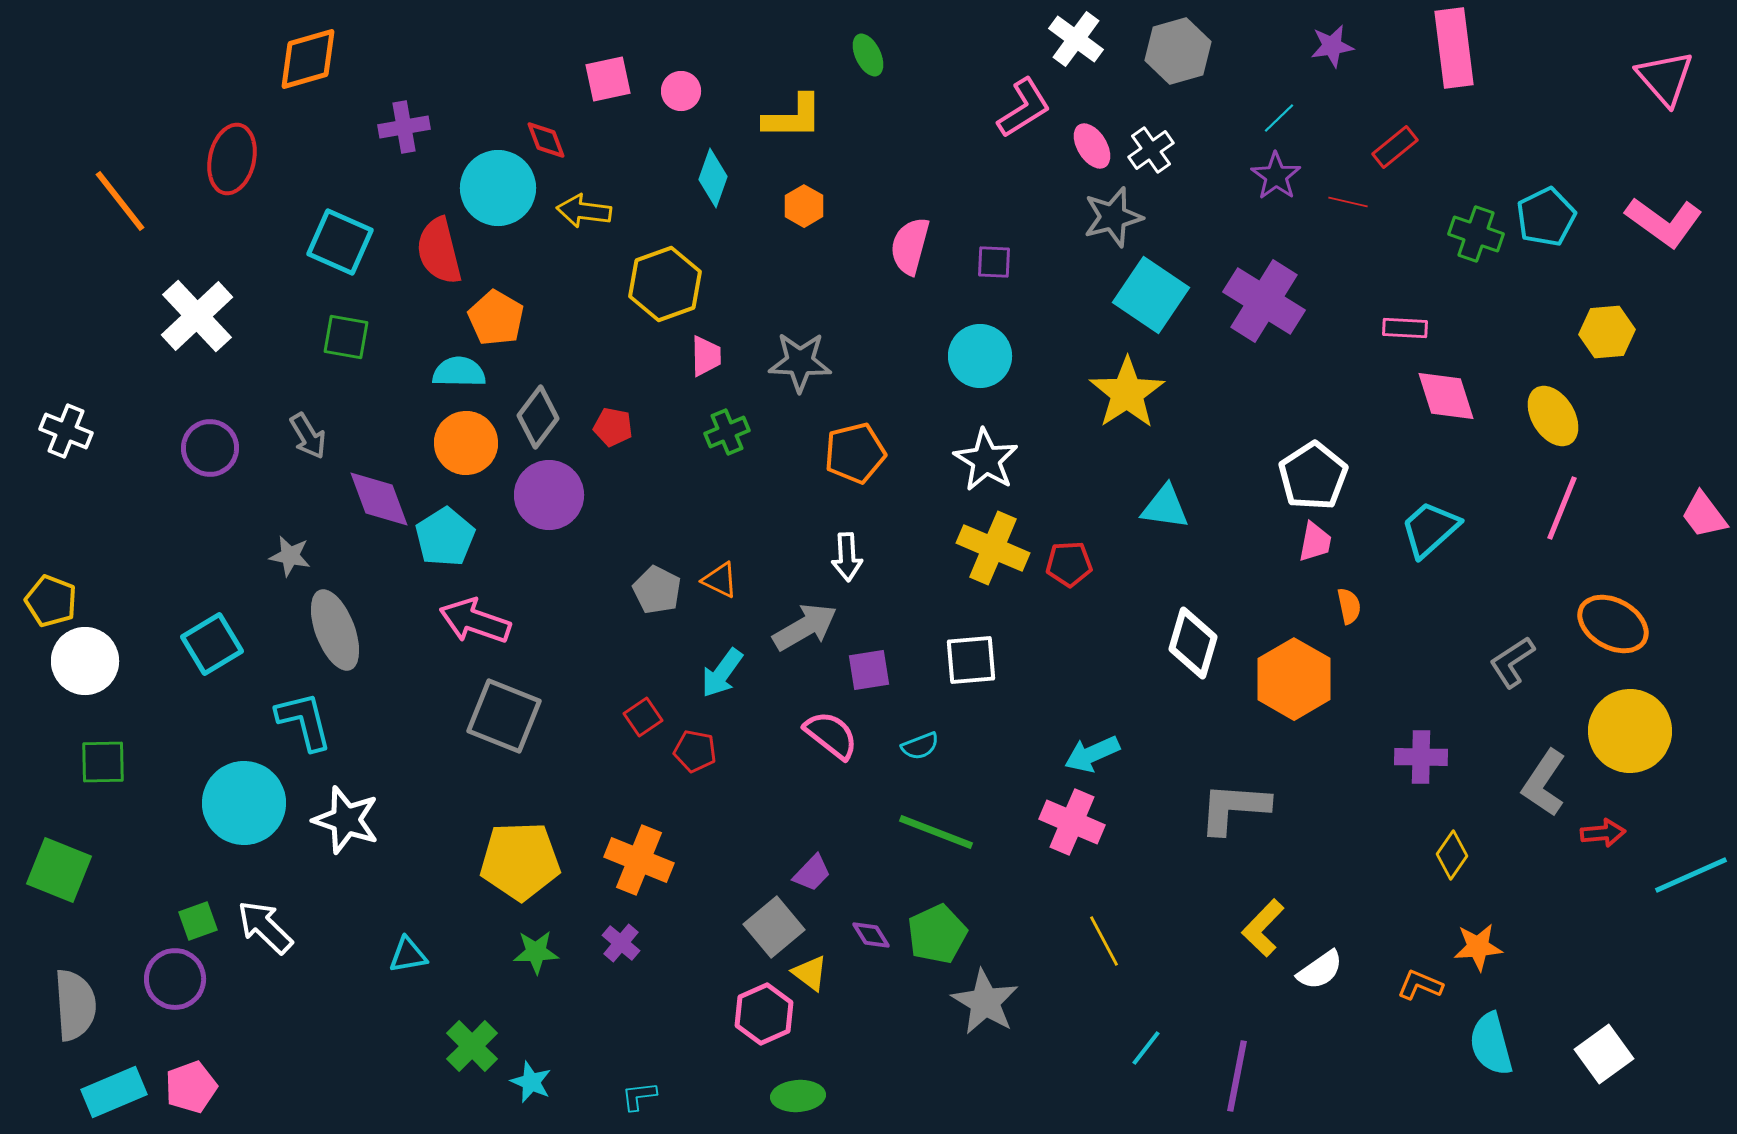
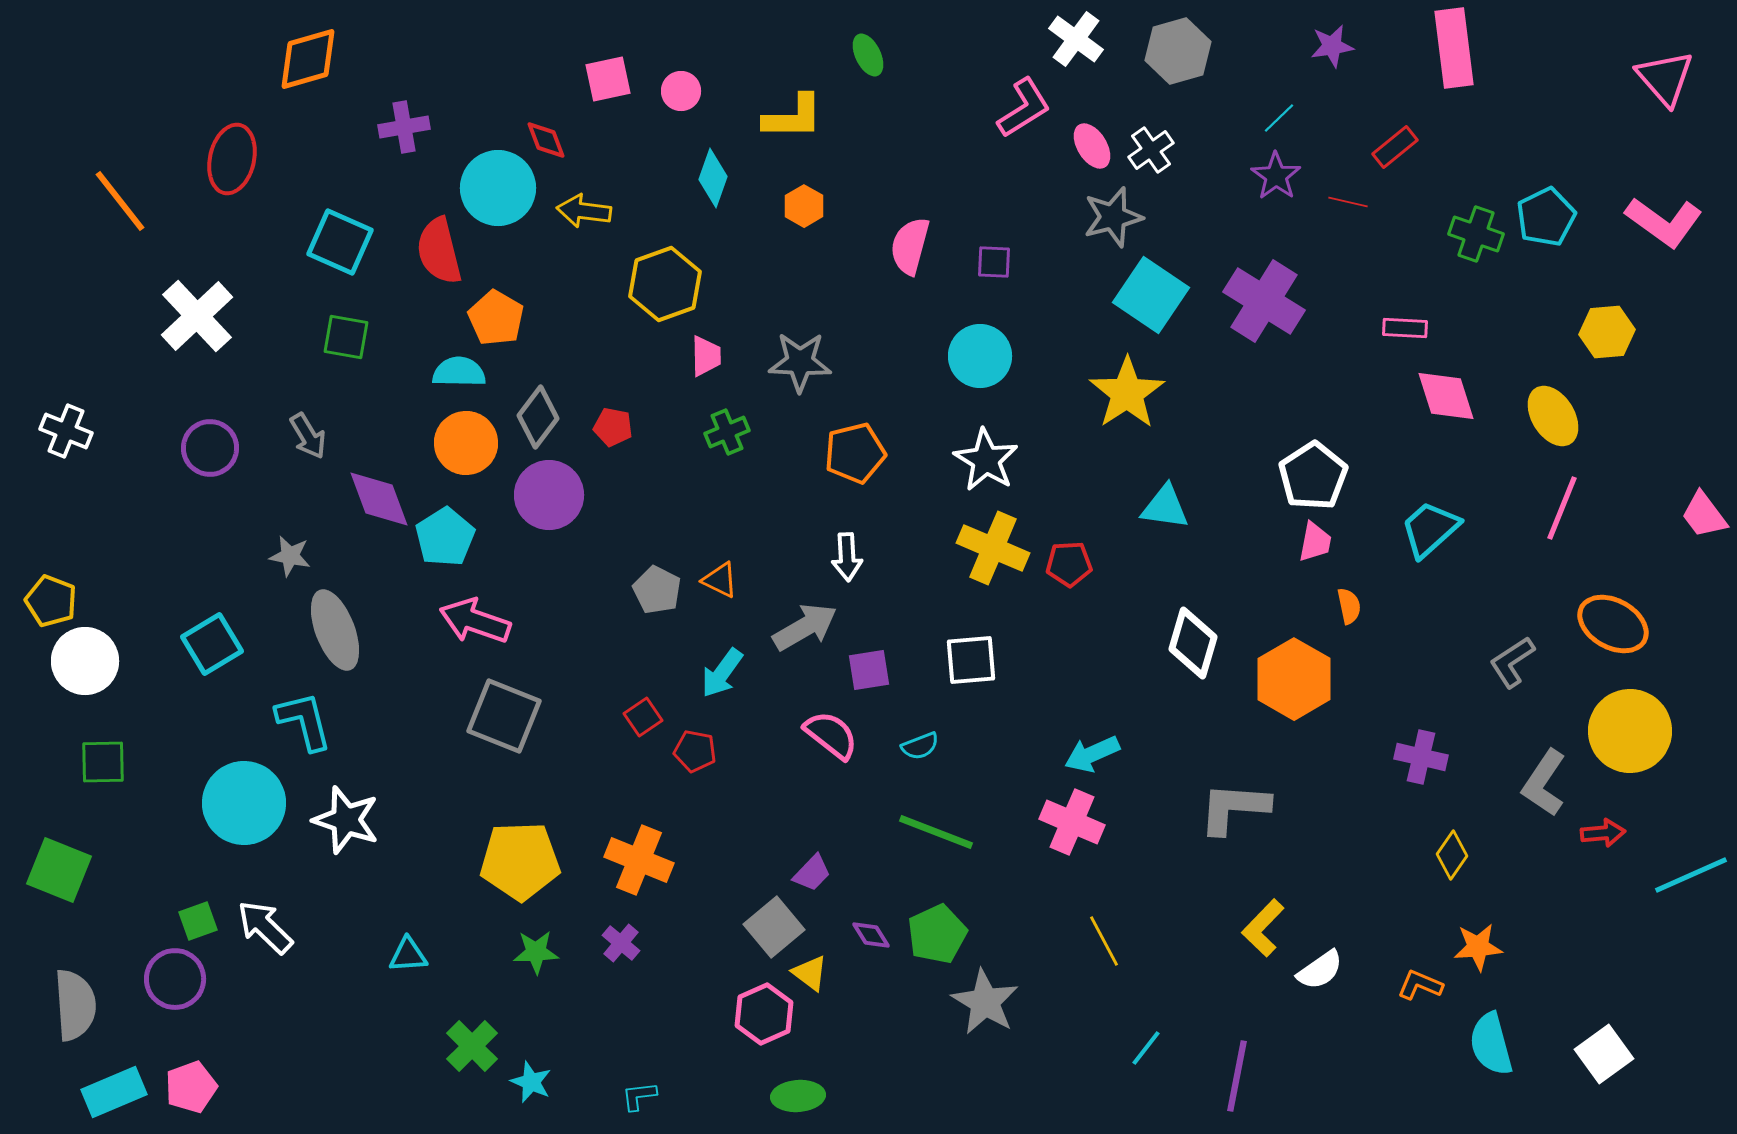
purple cross at (1421, 757): rotated 12 degrees clockwise
cyan triangle at (408, 955): rotated 6 degrees clockwise
